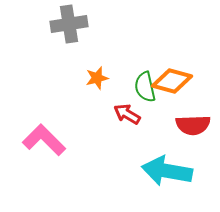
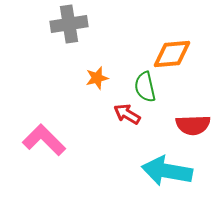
orange diamond: moved 27 px up; rotated 21 degrees counterclockwise
